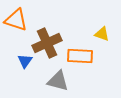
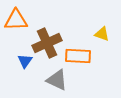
orange triangle: rotated 20 degrees counterclockwise
orange rectangle: moved 2 px left
gray triangle: moved 1 px left, 1 px up; rotated 10 degrees clockwise
